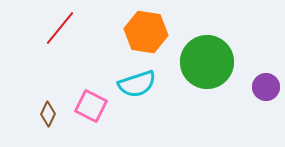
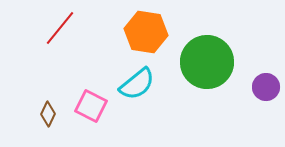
cyan semicircle: rotated 21 degrees counterclockwise
